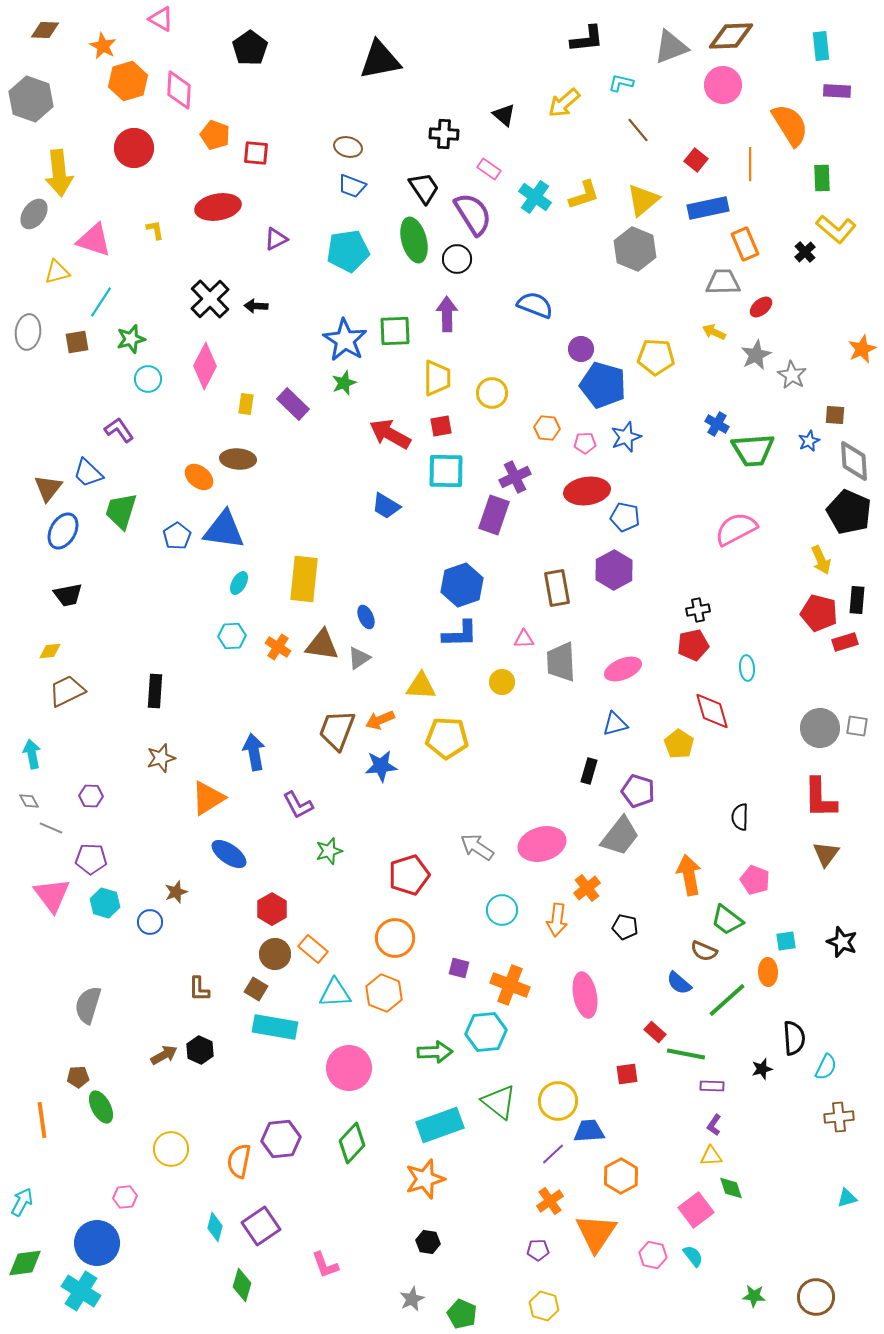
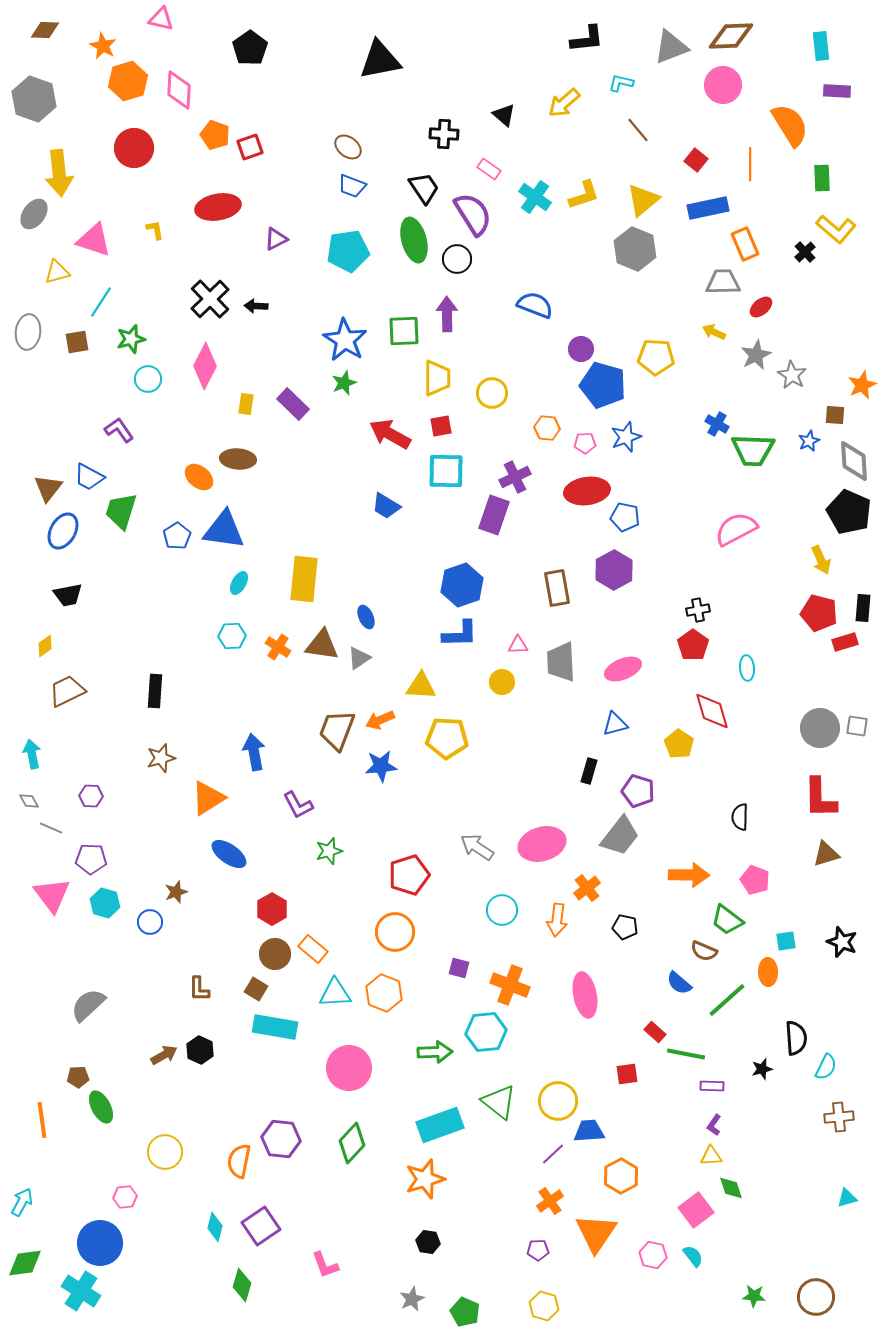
pink triangle at (161, 19): rotated 16 degrees counterclockwise
gray hexagon at (31, 99): moved 3 px right
brown ellipse at (348, 147): rotated 24 degrees clockwise
red square at (256, 153): moved 6 px left, 6 px up; rotated 24 degrees counterclockwise
green square at (395, 331): moved 9 px right
orange star at (862, 349): moved 36 px down
green trapezoid at (753, 450): rotated 6 degrees clockwise
blue trapezoid at (88, 473): moved 1 px right, 4 px down; rotated 16 degrees counterclockwise
black rectangle at (857, 600): moved 6 px right, 8 px down
pink triangle at (524, 639): moved 6 px left, 6 px down
red pentagon at (693, 645): rotated 24 degrees counterclockwise
yellow diamond at (50, 651): moved 5 px left, 5 px up; rotated 30 degrees counterclockwise
brown triangle at (826, 854): rotated 36 degrees clockwise
orange arrow at (689, 875): rotated 102 degrees clockwise
orange circle at (395, 938): moved 6 px up
gray semicircle at (88, 1005): rotated 30 degrees clockwise
black semicircle at (794, 1038): moved 2 px right
purple hexagon at (281, 1139): rotated 12 degrees clockwise
yellow circle at (171, 1149): moved 6 px left, 3 px down
blue circle at (97, 1243): moved 3 px right
green pentagon at (462, 1314): moved 3 px right, 2 px up
